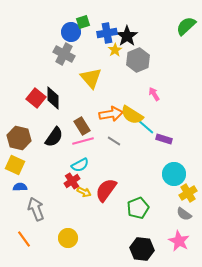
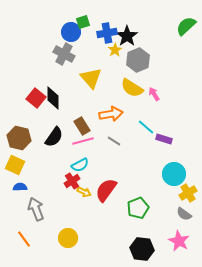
yellow semicircle: moved 27 px up
